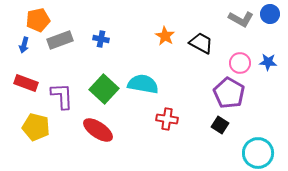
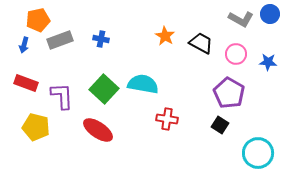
pink circle: moved 4 px left, 9 px up
